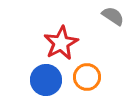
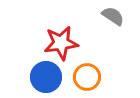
red star: rotated 20 degrees clockwise
blue circle: moved 3 px up
